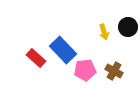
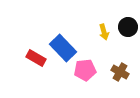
blue rectangle: moved 2 px up
red rectangle: rotated 12 degrees counterclockwise
brown cross: moved 6 px right, 1 px down
